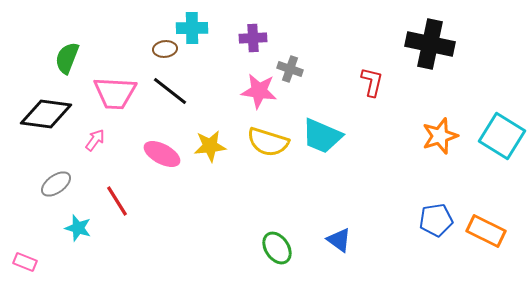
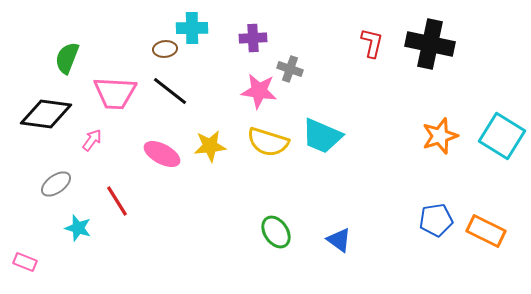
red L-shape: moved 39 px up
pink arrow: moved 3 px left
green ellipse: moved 1 px left, 16 px up
